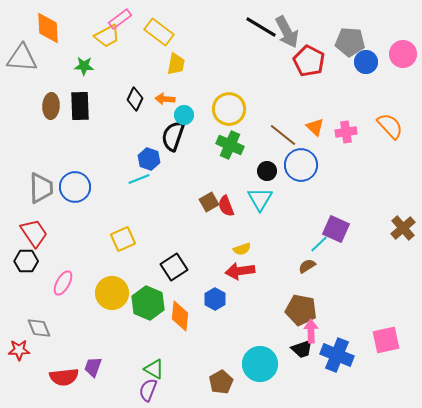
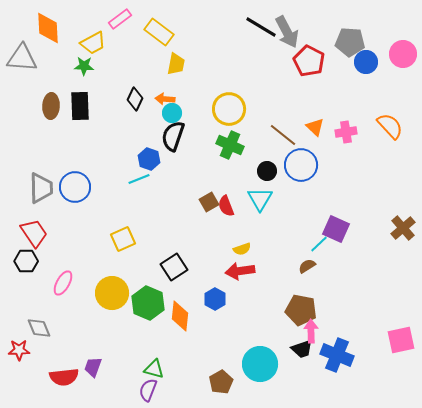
yellow trapezoid at (107, 36): moved 14 px left, 7 px down
cyan circle at (184, 115): moved 12 px left, 2 px up
pink square at (386, 340): moved 15 px right
green triangle at (154, 369): rotated 15 degrees counterclockwise
